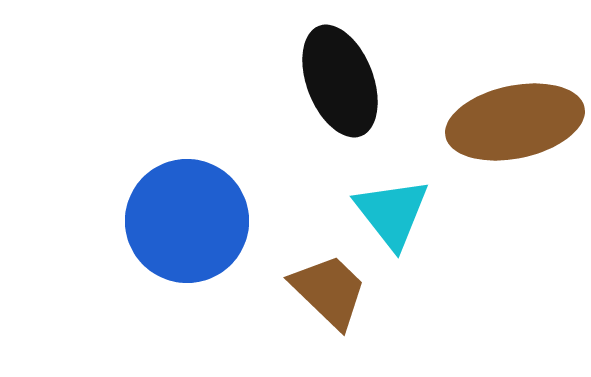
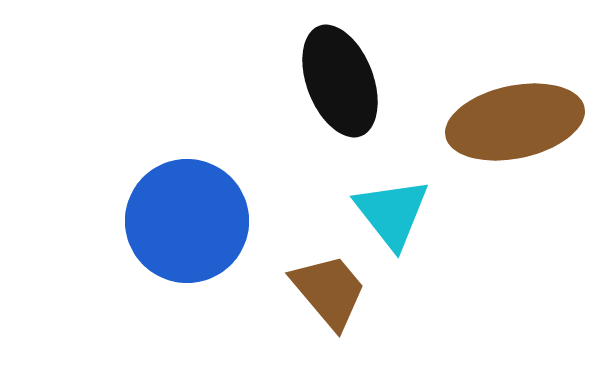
brown trapezoid: rotated 6 degrees clockwise
